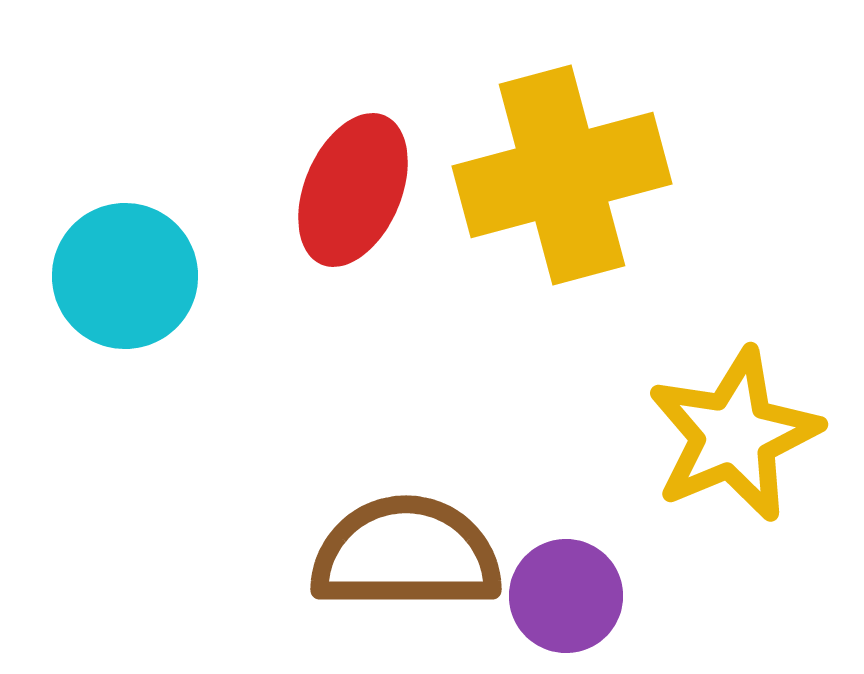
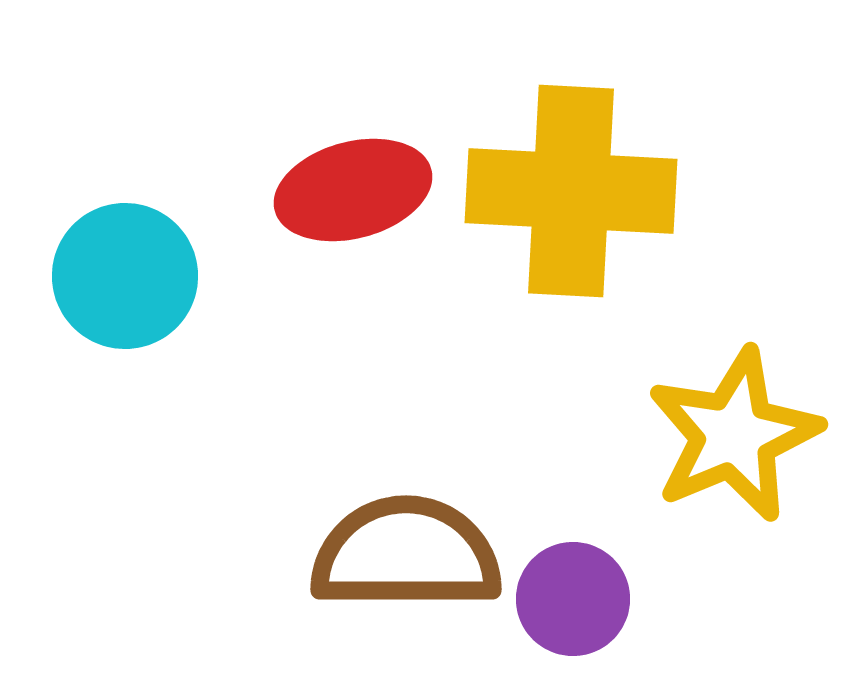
yellow cross: moved 9 px right, 16 px down; rotated 18 degrees clockwise
red ellipse: rotated 52 degrees clockwise
purple circle: moved 7 px right, 3 px down
